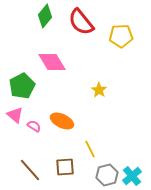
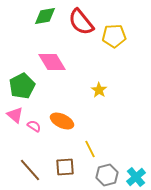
green diamond: rotated 40 degrees clockwise
yellow pentagon: moved 7 px left
cyan cross: moved 4 px right, 1 px down
